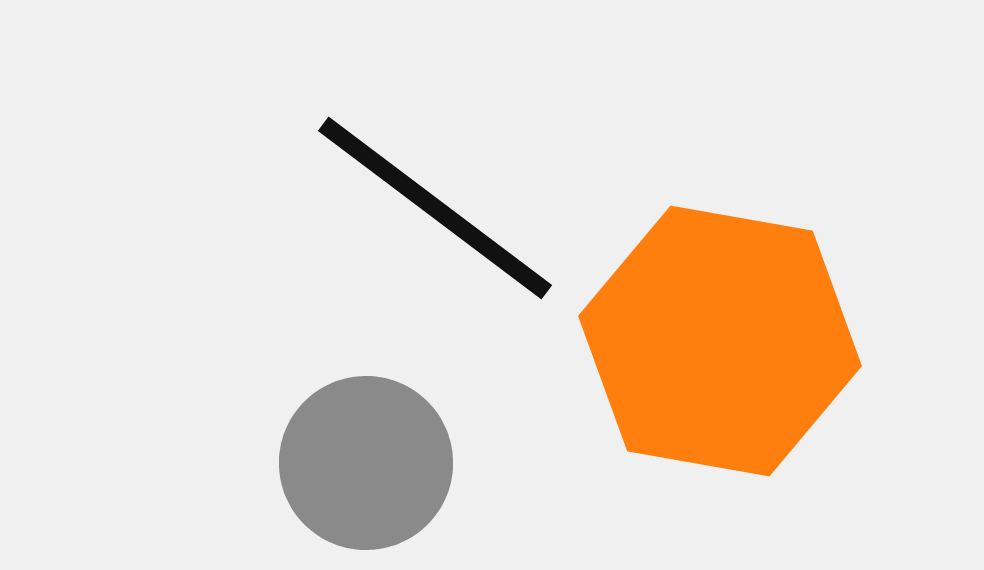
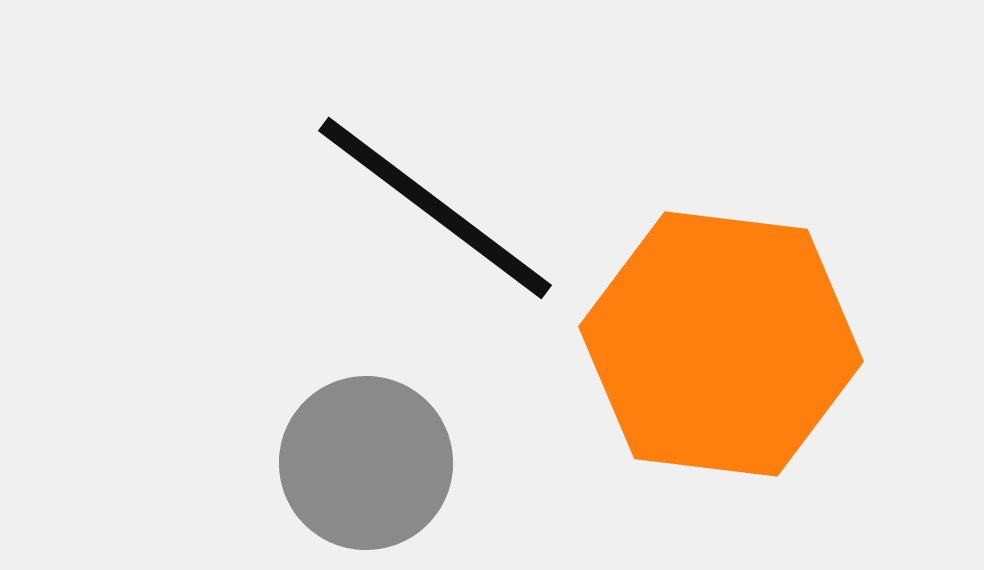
orange hexagon: moved 1 px right, 3 px down; rotated 3 degrees counterclockwise
